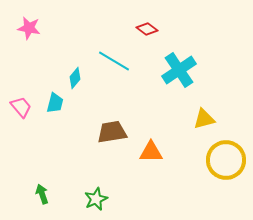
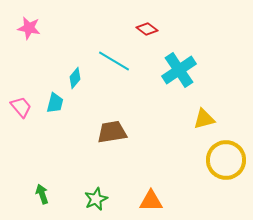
orange triangle: moved 49 px down
